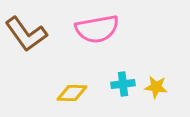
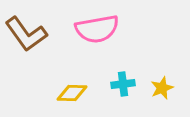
yellow star: moved 6 px right, 1 px down; rotated 30 degrees counterclockwise
